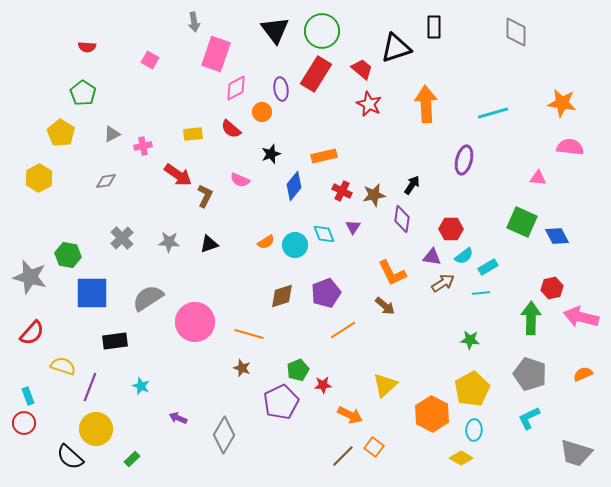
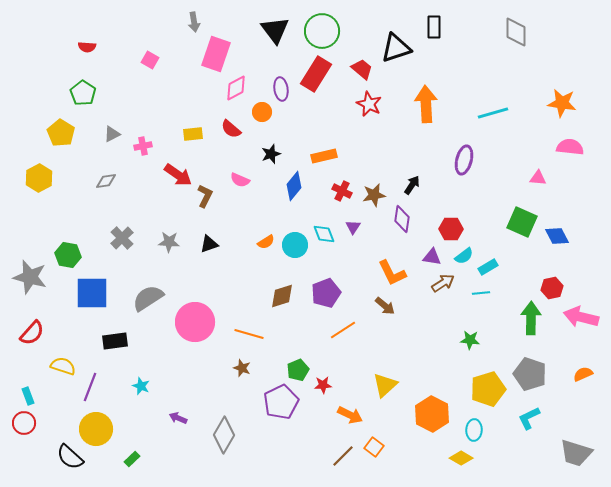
yellow pentagon at (472, 389): moved 16 px right; rotated 12 degrees clockwise
